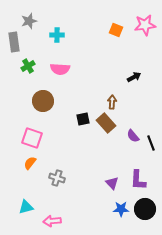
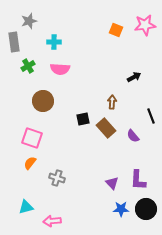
cyan cross: moved 3 px left, 7 px down
brown rectangle: moved 5 px down
black line: moved 27 px up
black circle: moved 1 px right
